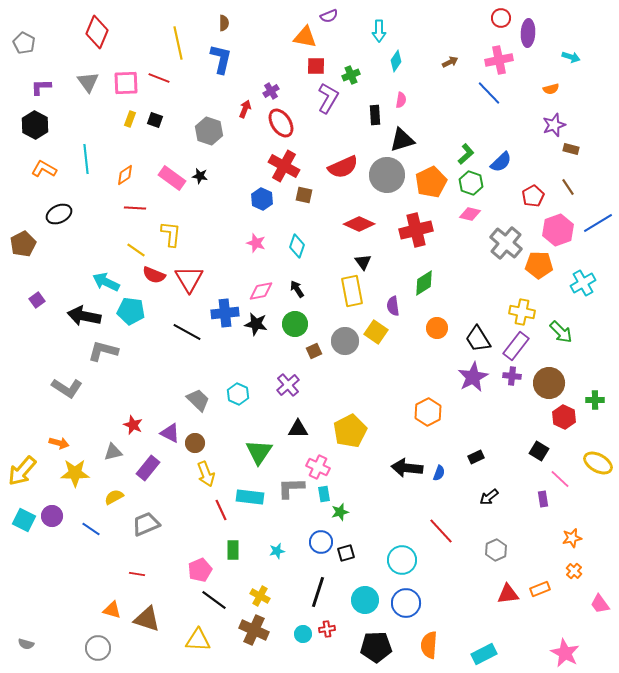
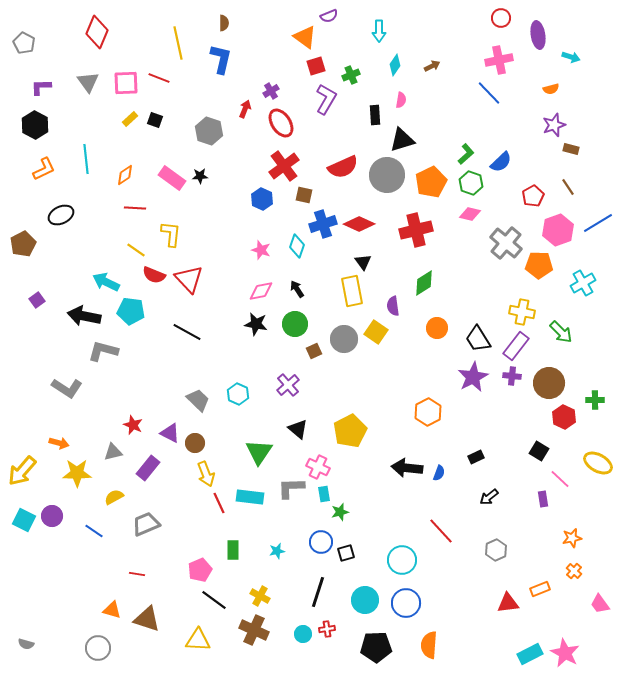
purple ellipse at (528, 33): moved 10 px right, 2 px down; rotated 12 degrees counterclockwise
orange triangle at (305, 37): rotated 25 degrees clockwise
cyan diamond at (396, 61): moved 1 px left, 4 px down
brown arrow at (450, 62): moved 18 px left, 4 px down
red square at (316, 66): rotated 18 degrees counterclockwise
purple L-shape at (328, 98): moved 2 px left, 1 px down
yellow rectangle at (130, 119): rotated 28 degrees clockwise
red cross at (284, 166): rotated 24 degrees clockwise
orange L-shape at (44, 169): rotated 125 degrees clockwise
black star at (200, 176): rotated 14 degrees counterclockwise
black ellipse at (59, 214): moved 2 px right, 1 px down
pink star at (256, 243): moved 5 px right, 7 px down
red triangle at (189, 279): rotated 12 degrees counterclockwise
blue cross at (225, 313): moved 98 px right, 89 px up; rotated 12 degrees counterclockwise
gray circle at (345, 341): moved 1 px left, 2 px up
black triangle at (298, 429): rotated 40 degrees clockwise
yellow star at (75, 473): moved 2 px right
red line at (221, 510): moved 2 px left, 7 px up
blue line at (91, 529): moved 3 px right, 2 px down
red triangle at (508, 594): moved 9 px down
cyan rectangle at (484, 654): moved 46 px right
